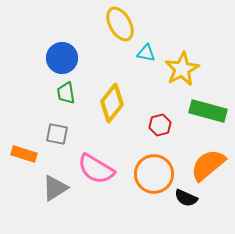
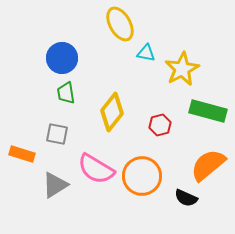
yellow diamond: moved 9 px down
orange rectangle: moved 2 px left
orange circle: moved 12 px left, 2 px down
gray triangle: moved 3 px up
